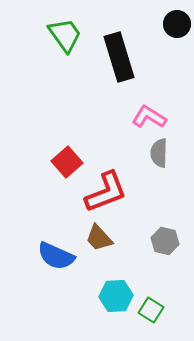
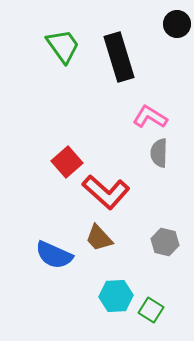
green trapezoid: moved 2 px left, 11 px down
pink L-shape: moved 1 px right
red L-shape: rotated 63 degrees clockwise
gray hexagon: moved 1 px down
blue semicircle: moved 2 px left, 1 px up
